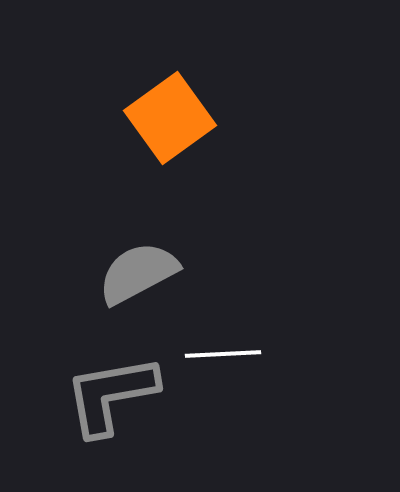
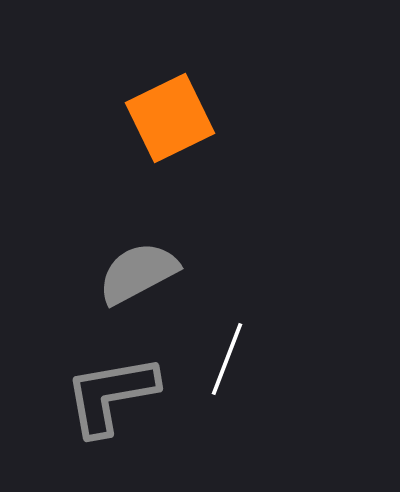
orange square: rotated 10 degrees clockwise
white line: moved 4 px right, 5 px down; rotated 66 degrees counterclockwise
